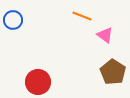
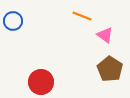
blue circle: moved 1 px down
brown pentagon: moved 3 px left, 3 px up
red circle: moved 3 px right
